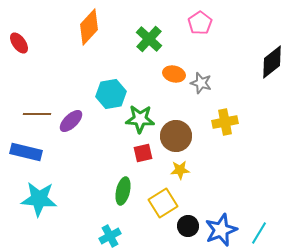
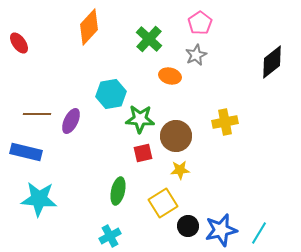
orange ellipse: moved 4 px left, 2 px down
gray star: moved 5 px left, 28 px up; rotated 30 degrees clockwise
purple ellipse: rotated 20 degrees counterclockwise
green ellipse: moved 5 px left
blue star: rotated 8 degrees clockwise
